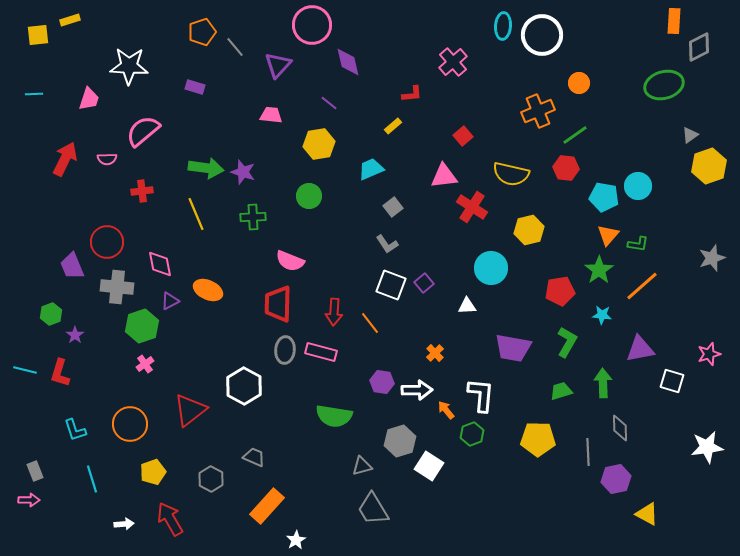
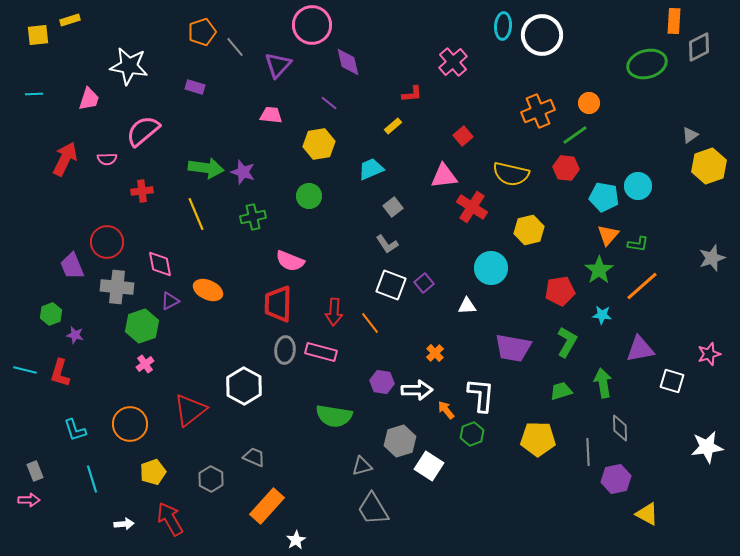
white star at (129, 66): rotated 6 degrees clockwise
orange circle at (579, 83): moved 10 px right, 20 px down
green ellipse at (664, 85): moved 17 px left, 21 px up
green cross at (253, 217): rotated 10 degrees counterclockwise
purple star at (75, 335): rotated 24 degrees counterclockwise
green arrow at (603, 383): rotated 8 degrees counterclockwise
